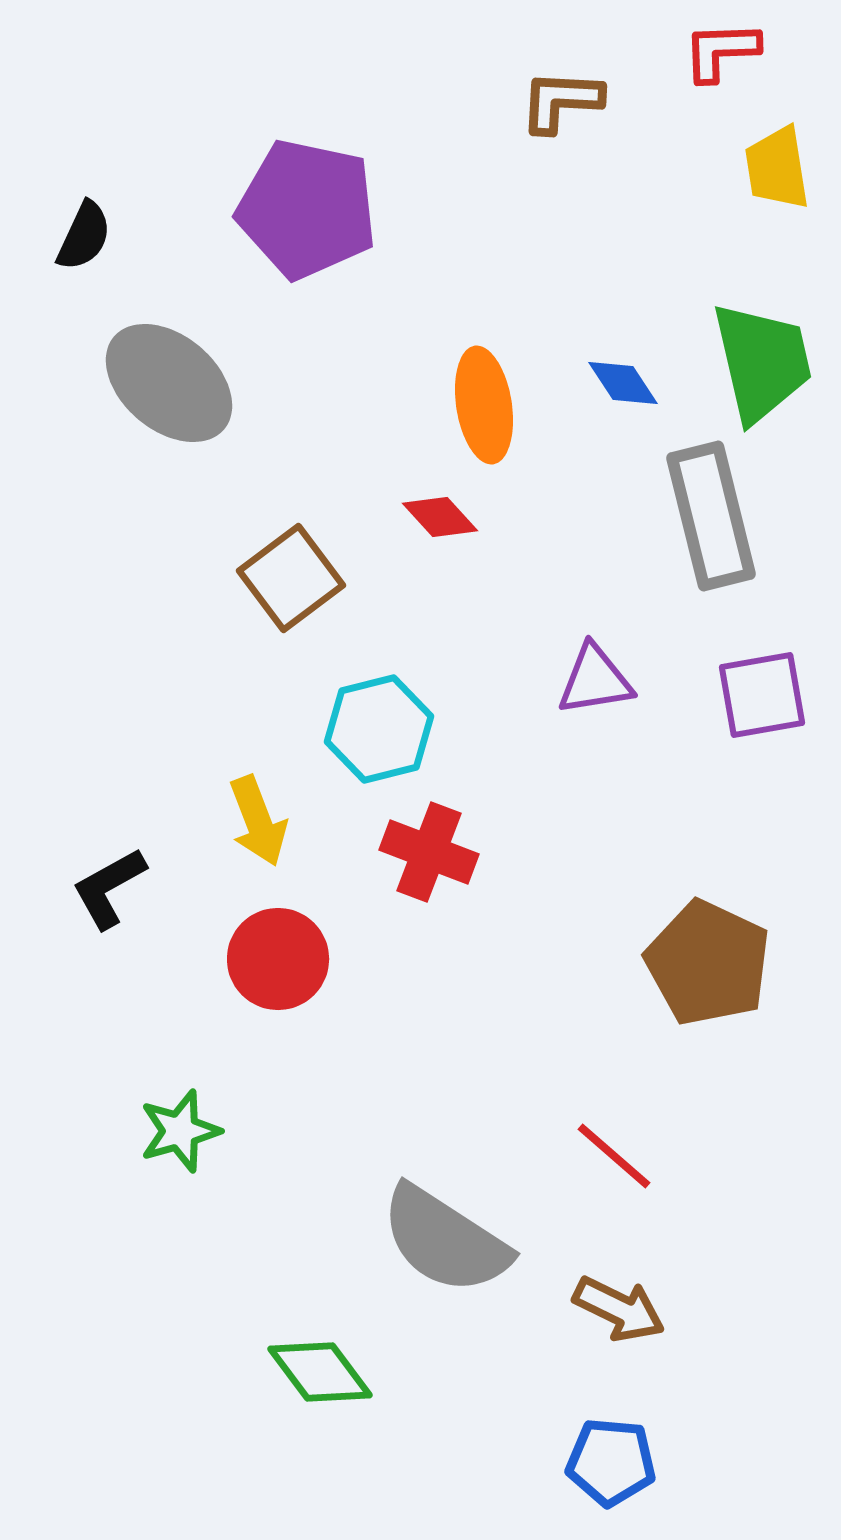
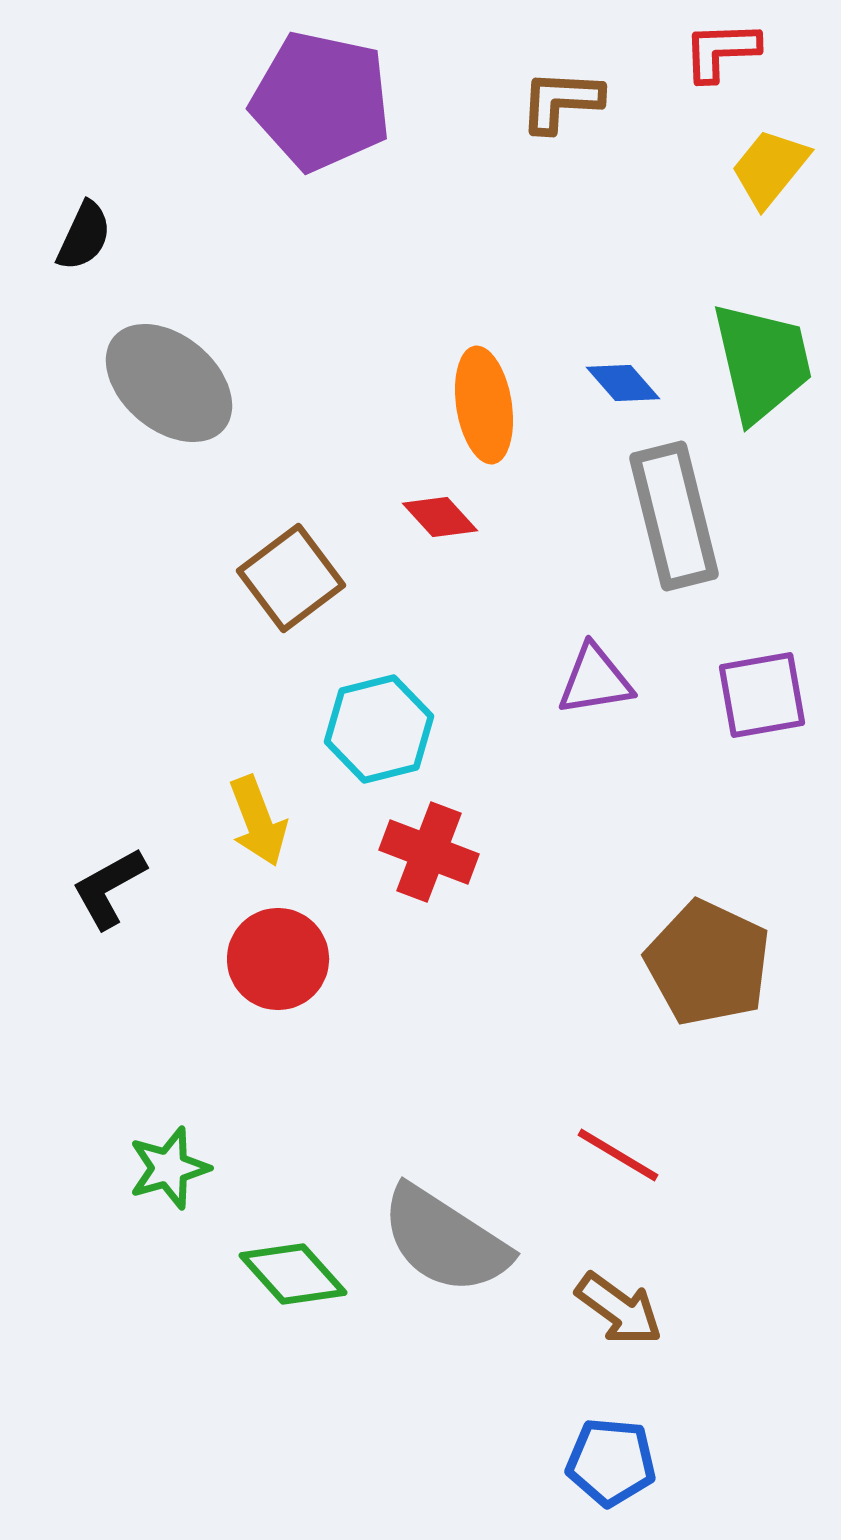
yellow trapezoid: moved 7 px left; rotated 48 degrees clockwise
purple pentagon: moved 14 px right, 108 px up
blue diamond: rotated 8 degrees counterclockwise
gray rectangle: moved 37 px left
green star: moved 11 px left, 37 px down
red line: moved 4 px right, 1 px up; rotated 10 degrees counterclockwise
brown arrow: rotated 10 degrees clockwise
green diamond: moved 27 px left, 98 px up; rotated 5 degrees counterclockwise
